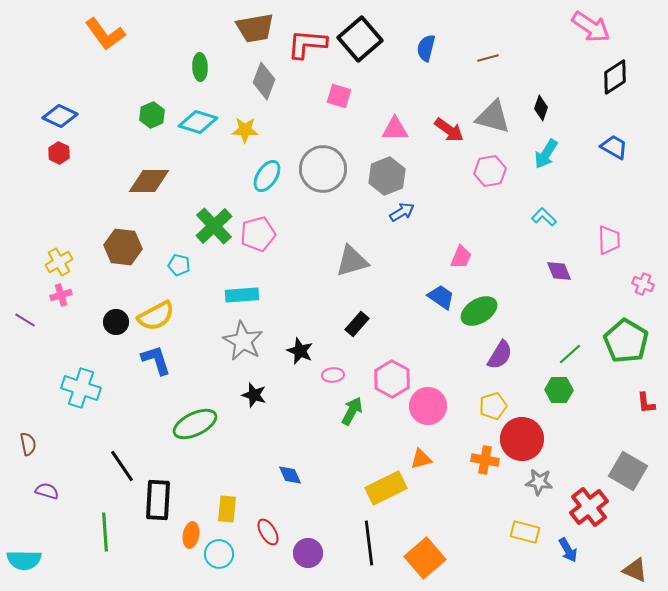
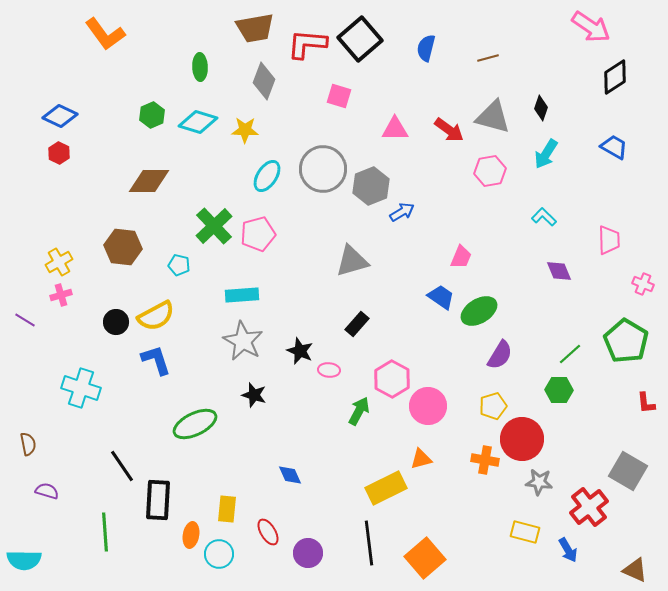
gray hexagon at (387, 176): moved 16 px left, 10 px down
pink ellipse at (333, 375): moved 4 px left, 5 px up; rotated 10 degrees clockwise
green arrow at (352, 411): moved 7 px right
